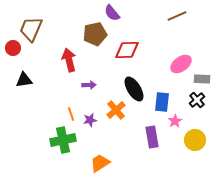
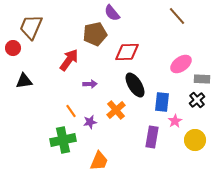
brown line: rotated 72 degrees clockwise
brown trapezoid: moved 2 px up
red diamond: moved 2 px down
red arrow: rotated 50 degrees clockwise
black triangle: moved 1 px down
purple arrow: moved 1 px right, 1 px up
black ellipse: moved 1 px right, 4 px up
orange line: moved 3 px up; rotated 16 degrees counterclockwise
purple star: moved 2 px down
purple rectangle: rotated 20 degrees clockwise
orange trapezoid: moved 1 px left, 2 px up; rotated 145 degrees clockwise
